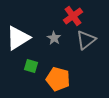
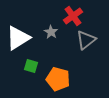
gray star: moved 3 px left, 6 px up
